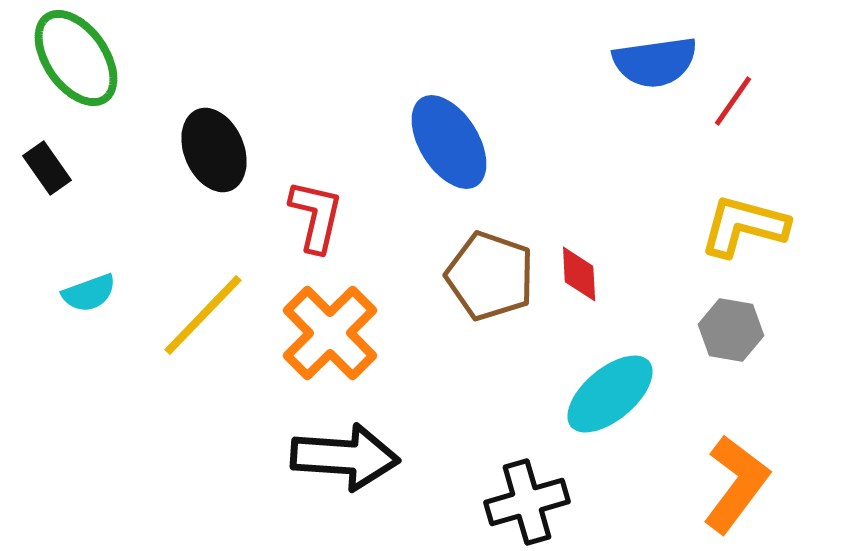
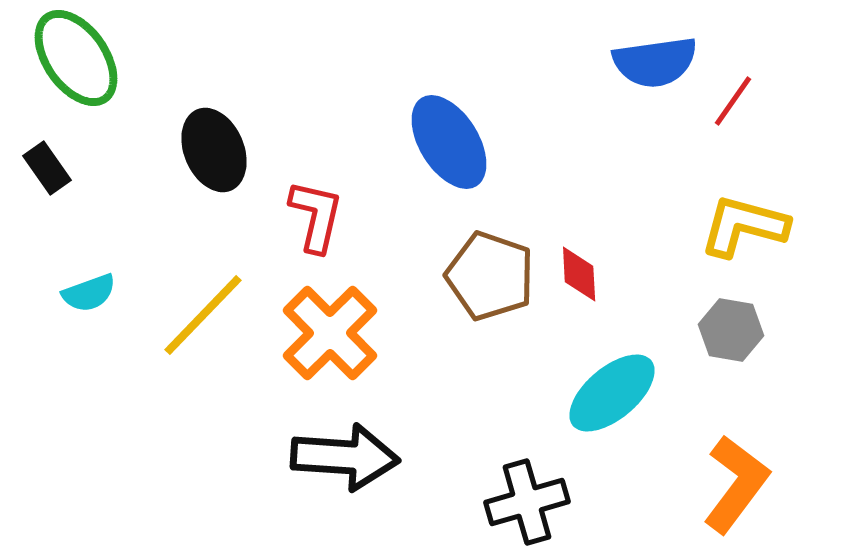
cyan ellipse: moved 2 px right, 1 px up
